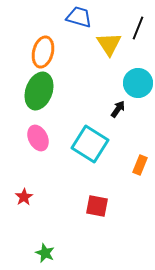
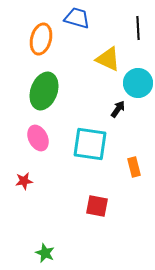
blue trapezoid: moved 2 px left, 1 px down
black line: rotated 25 degrees counterclockwise
yellow triangle: moved 1 px left, 15 px down; rotated 32 degrees counterclockwise
orange ellipse: moved 2 px left, 13 px up
green ellipse: moved 5 px right
cyan square: rotated 24 degrees counterclockwise
orange rectangle: moved 6 px left, 2 px down; rotated 36 degrees counterclockwise
red star: moved 16 px up; rotated 24 degrees clockwise
